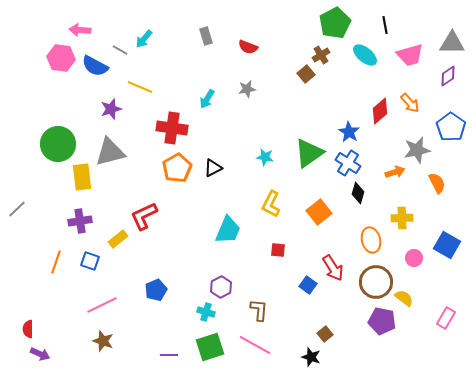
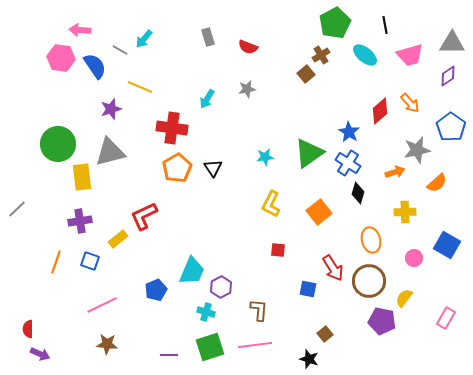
gray rectangle at (206, 36): moved 2 px right, 1 px down
blue semicircle at (95, 66): rotated 152 degrees counterclockwise
cyan star at (265, 157): rotated 18 degrees counterclockwise
black triangle at (213, 168): rotated 36 degrees counterclockwise
orange semicircle at (437, 183): rotated 75 degrees clockwise
yellow cross at (402, 218): moved 3 px right, 6 px up
cyan trapezoid at (228, 230): moved 36 px left, 41 px down
brown circle at (376, 282): moved 7 px left, 1 px up
blue square at (308, 285): moved 4 px down; rotated 24 degrees counterclockwise
yellow semicircle at (404, 298): rotated 90 degrees counterclockwise
brown star at (103, 341): moved 4 px right, 3 px down; rotated 15 degrees counterclockwise
pink line at (255, 345): rotated 36 degrees counterclockwise
black star at (311, 357): moved 2 px left, 2 px down
